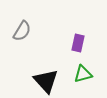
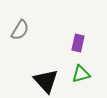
gray semicircle: moved 2 px left, 1 px up
green triangle: moved 2 px left
